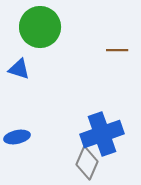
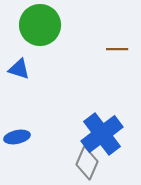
green circle: moved 2 px up
brown line: moved 1 px up
blue cross: rotated 18 degrees counterclockwise
